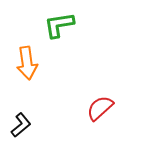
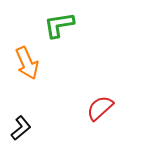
orange arrow: rotated 16 degrees counterclockwise
black L-shape: moved 3 px down
